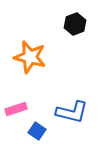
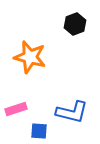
blue square: moved 2 px right; rotated 30 degrees counterclockwise
